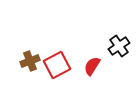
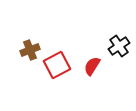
brown cross: moved 11 px up
